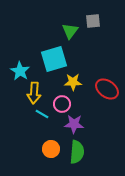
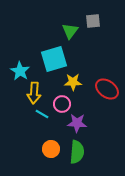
purple star: moved 3 px right, 1 px up
